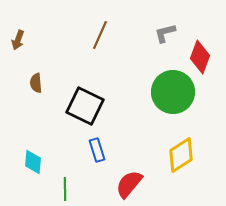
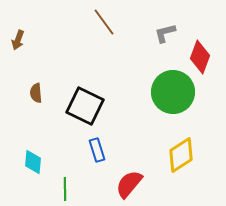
brown line: moved 4 px right, 13 px up; rotated 60 degrees counterclockwise
brown semicircle: moved 10 px down
